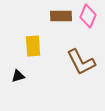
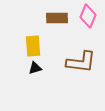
brown rectangle: moved 4 px left, 2 px down
brown L-shape: rotated 56 degrees counterclockwise
black triangle: moved 17 px right, 8 px up
